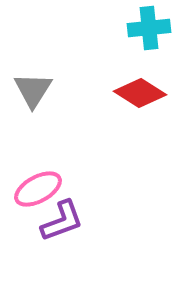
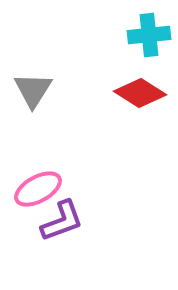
cyan cross: moved 7 px down
